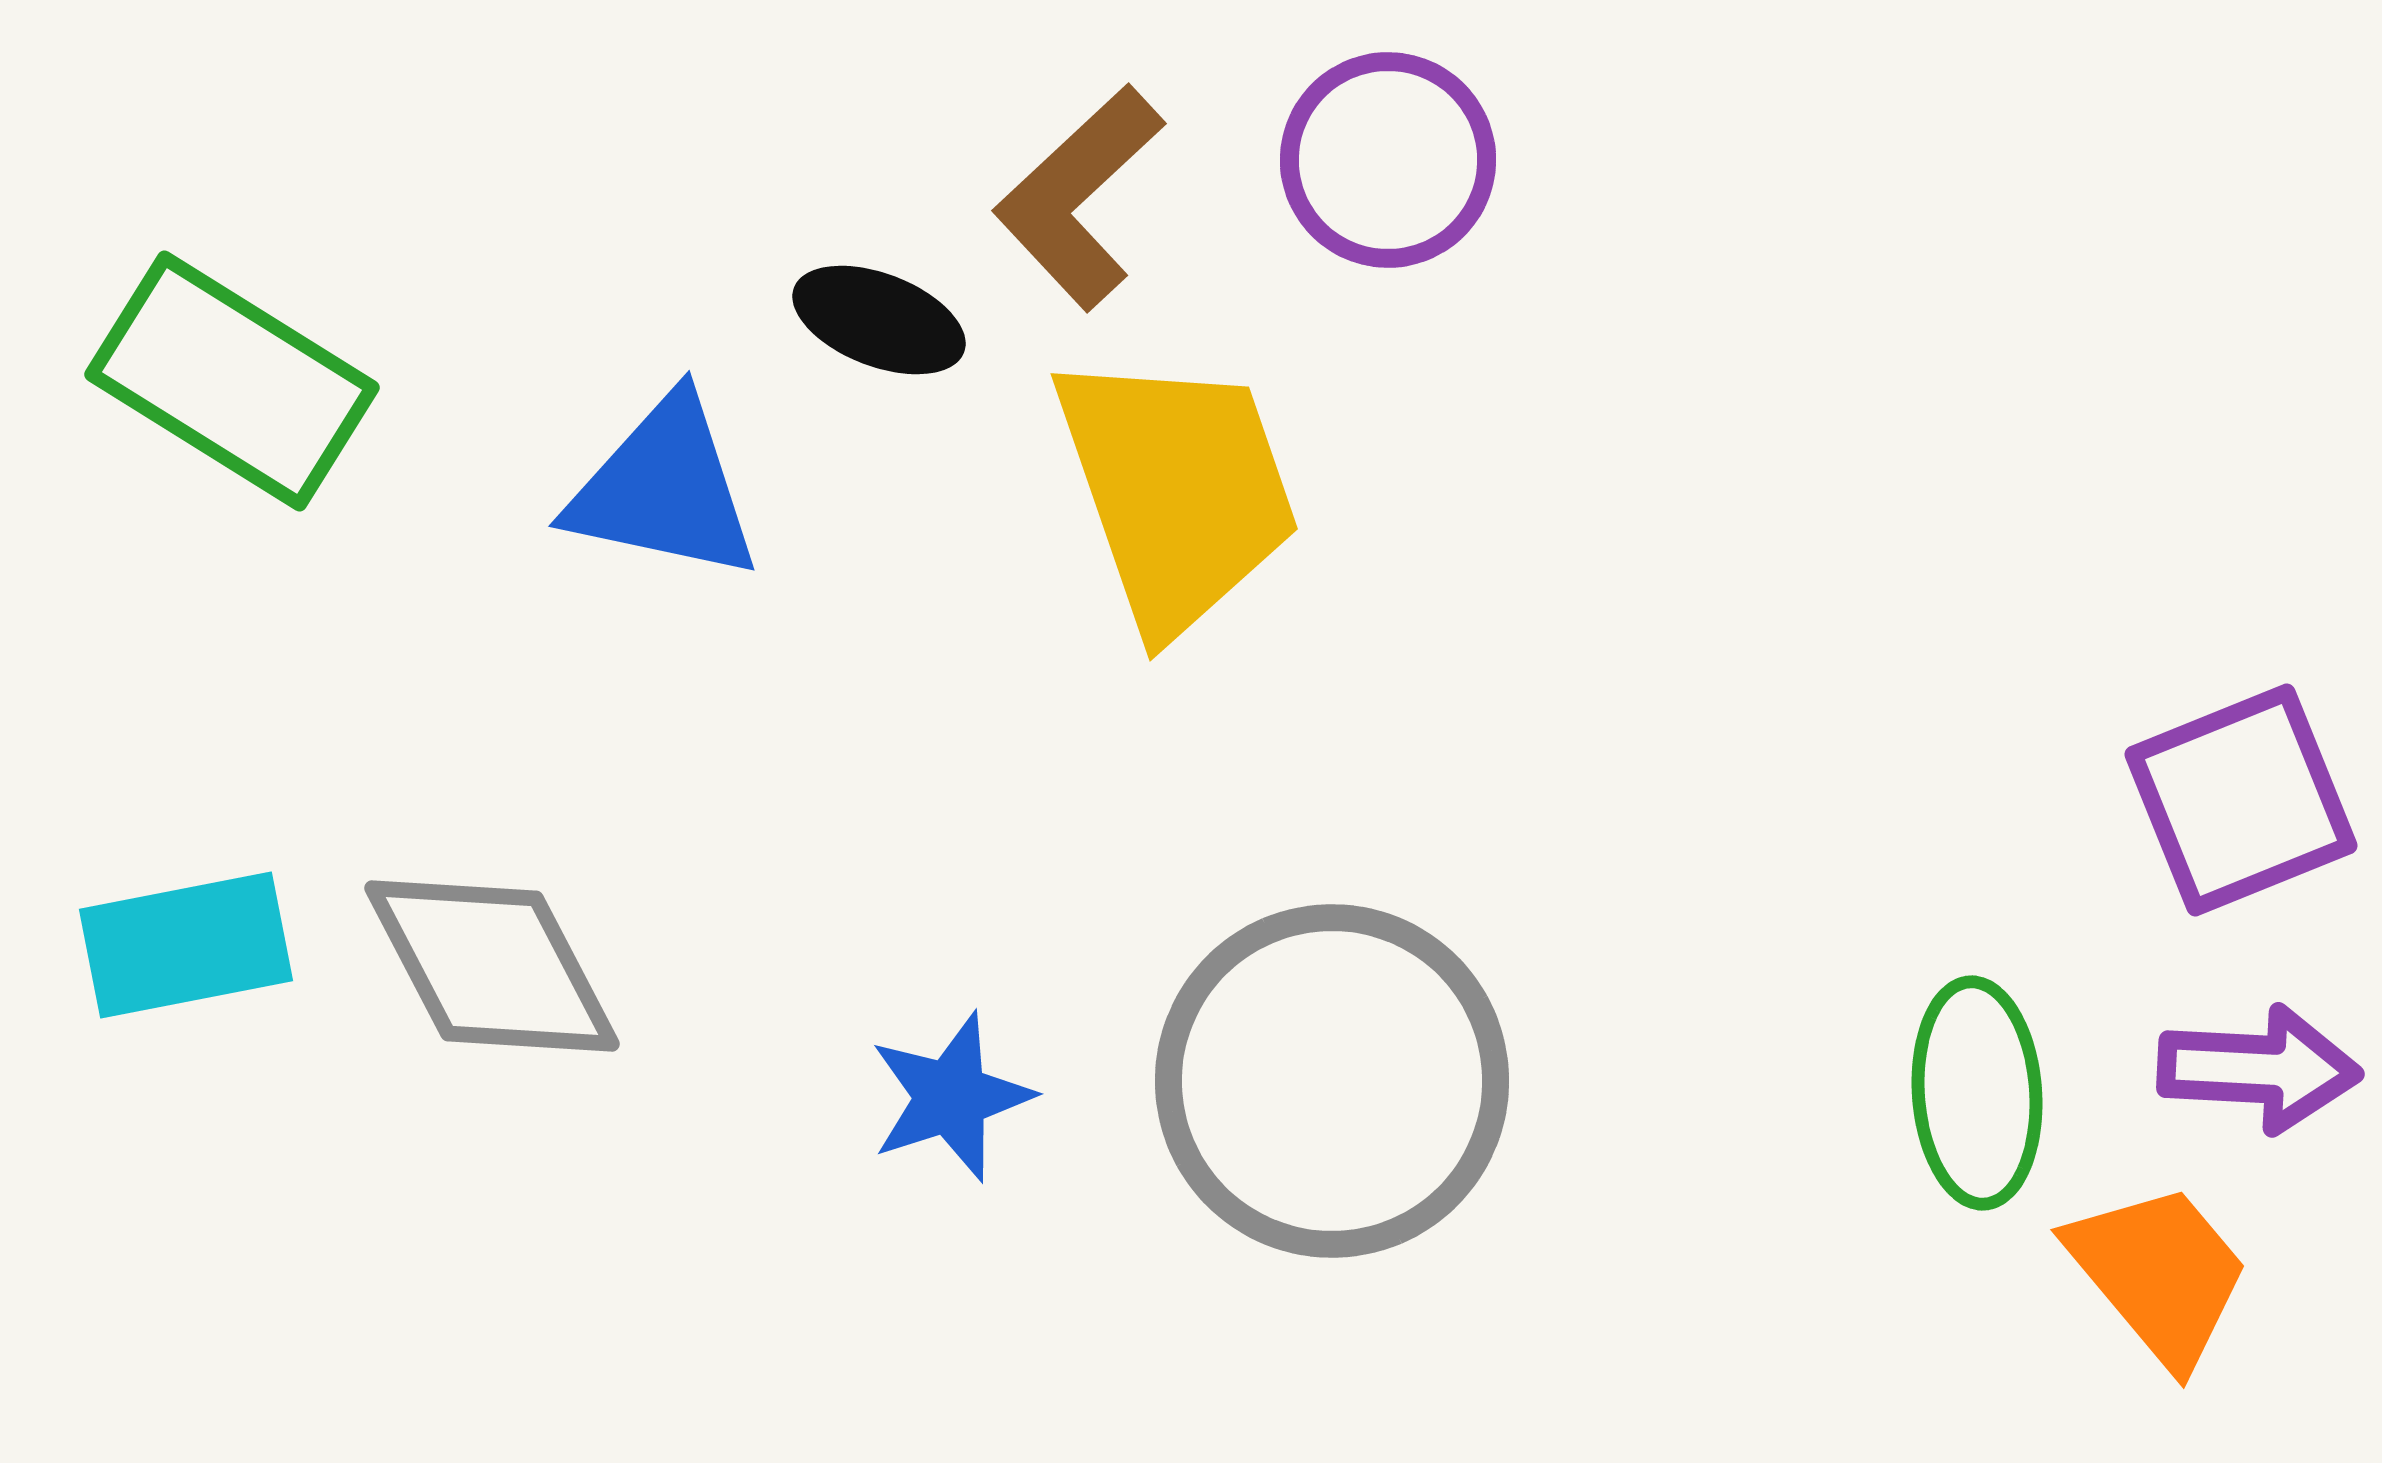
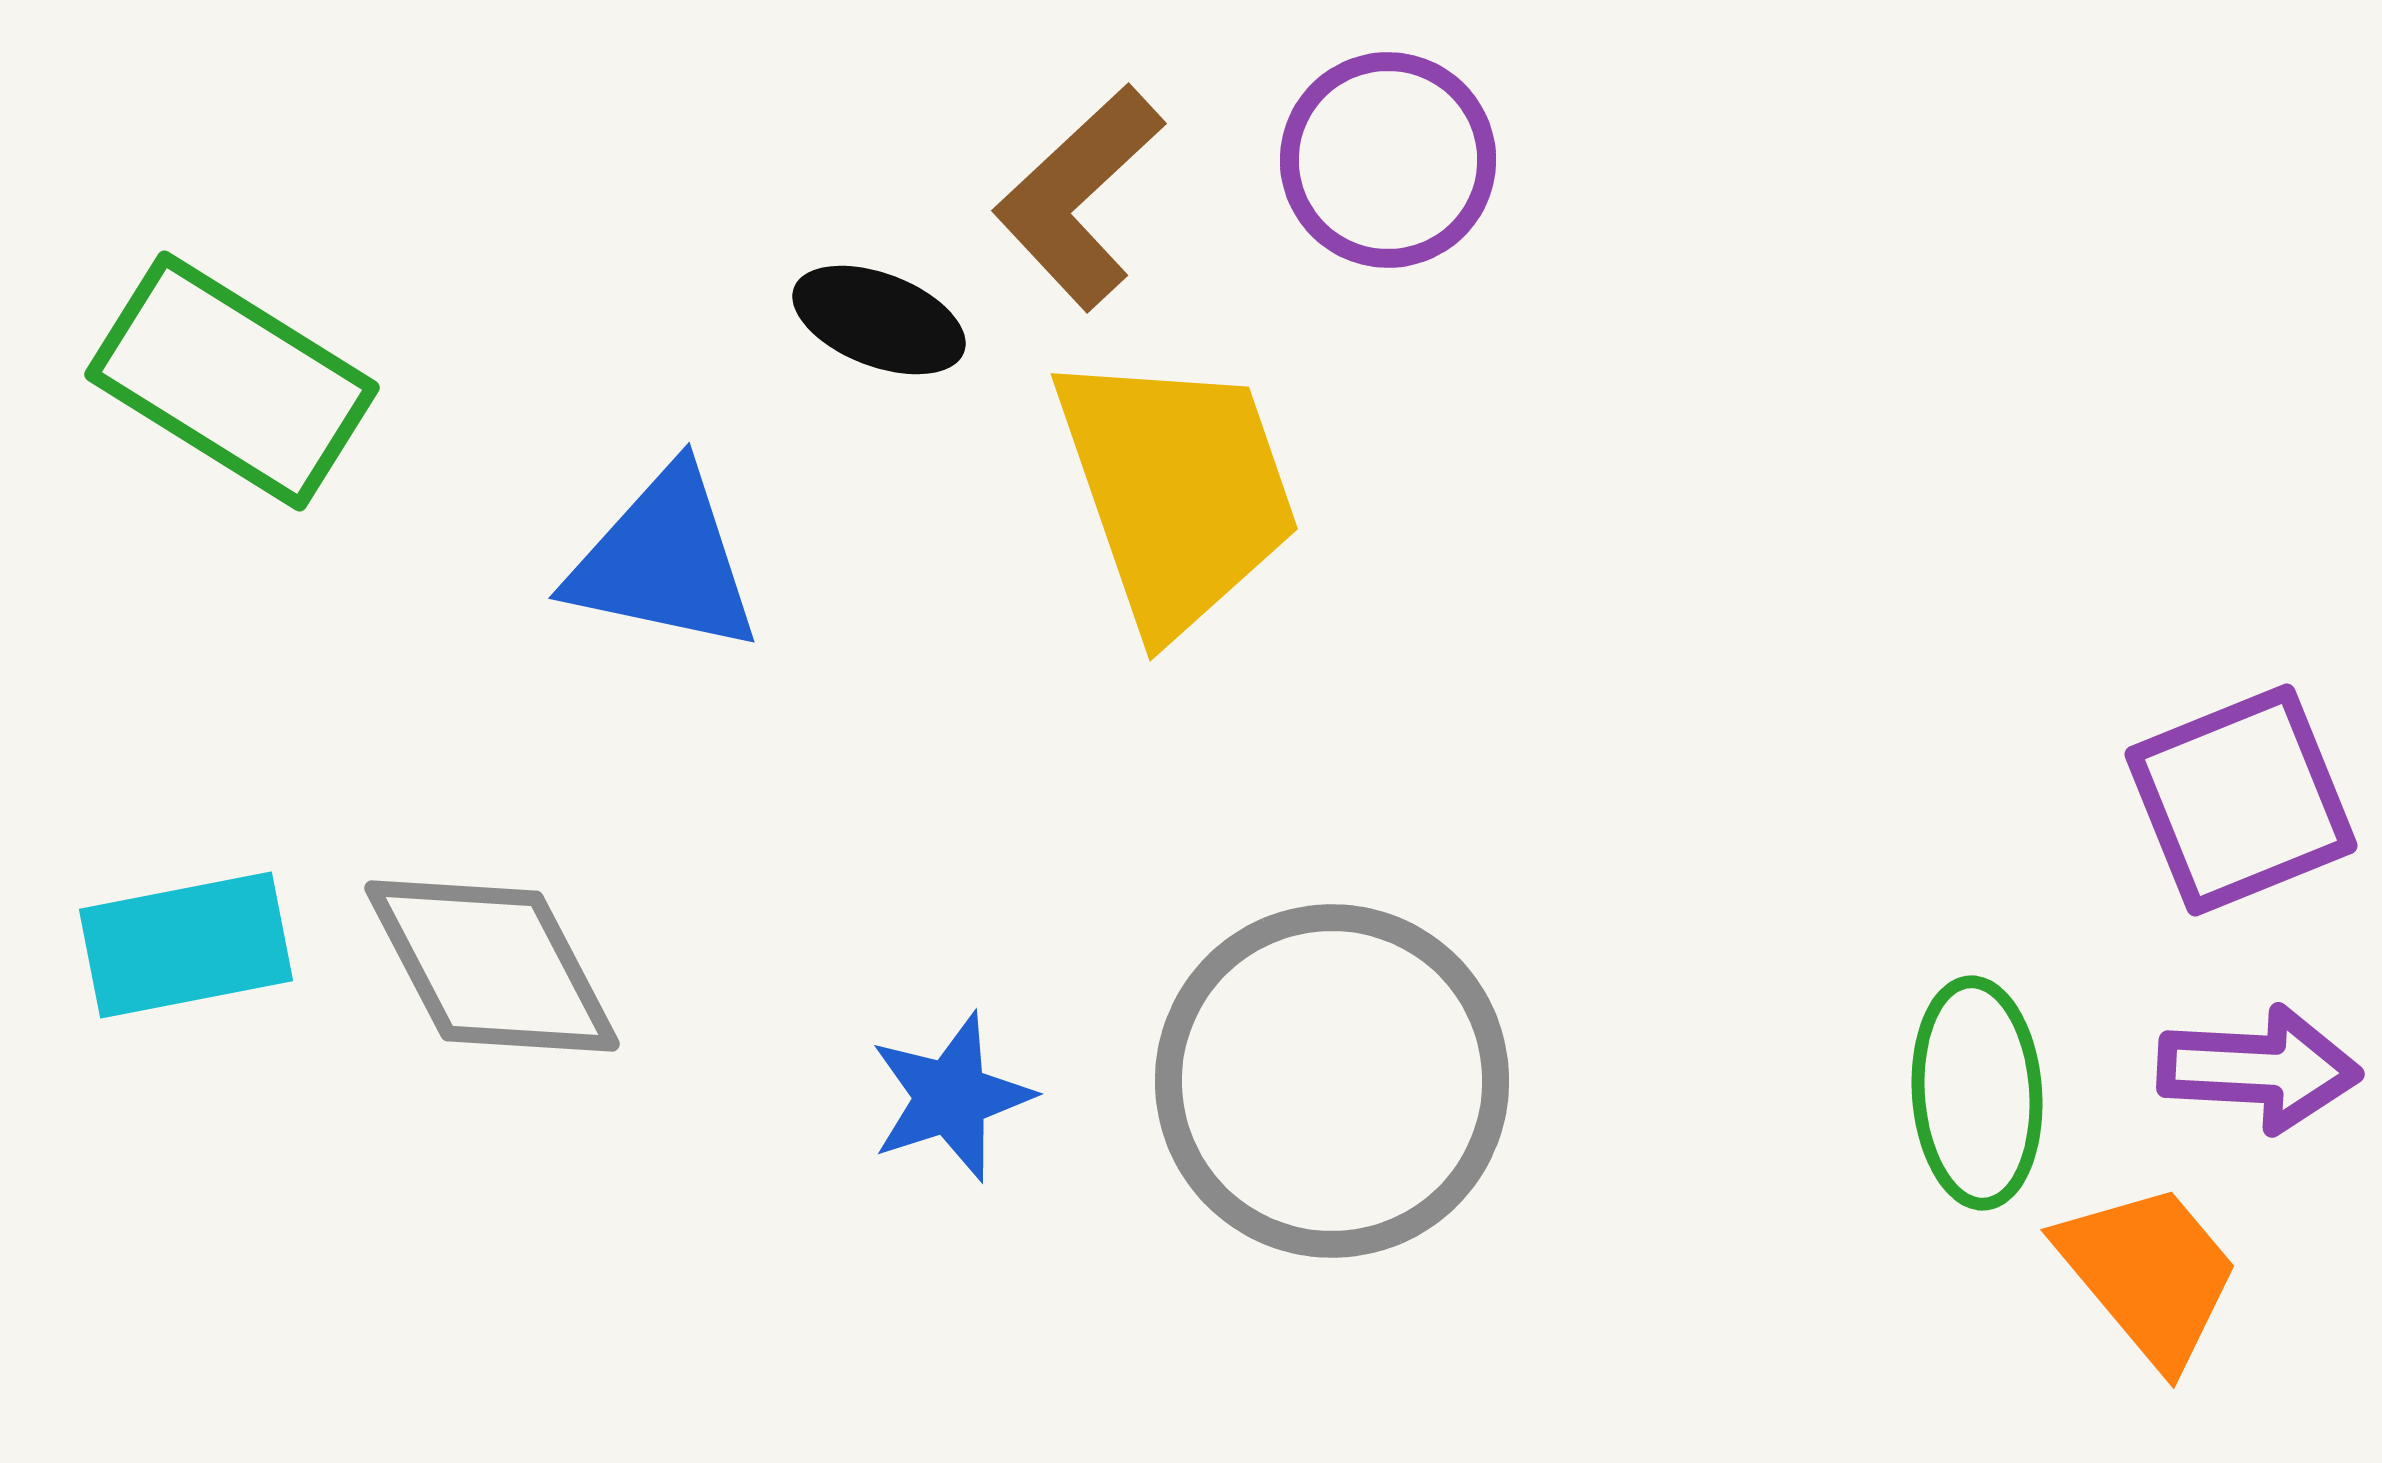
blue triangle: moved 72 px down
orange trapezoid: moved 10 px left
